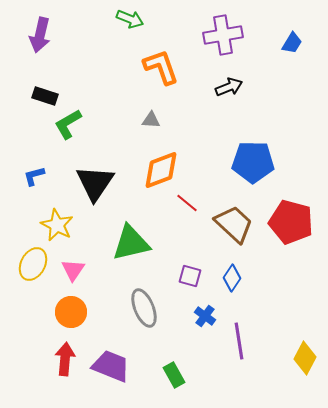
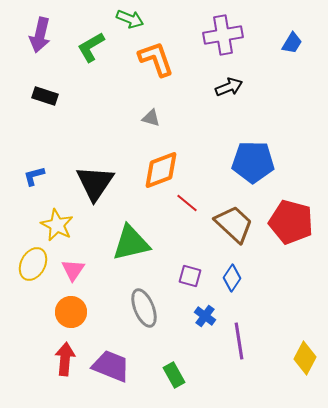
orange L-shape: moved 5 px left, 8 px up
gray triangle: moved 2 px up; rotated 12 degrees clockwise
green L-shape: moved 23 px right, 77 px up
